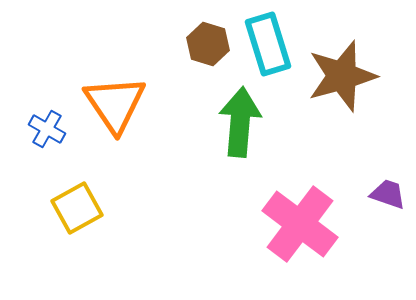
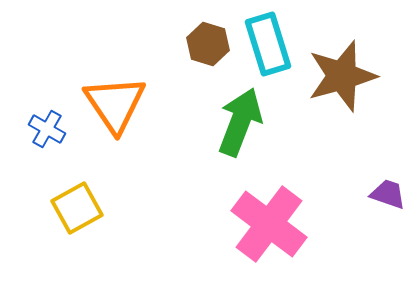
green arrow: rotated 16 degrees clockwise
pink cross: moved 31 px left
